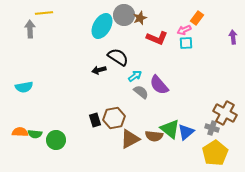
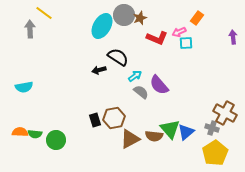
yellow line: rotated 42 degrees clockwise
pink arrow: moved 5 px left, 2 px down
green triangle: rotated 10 degrees clockwise
